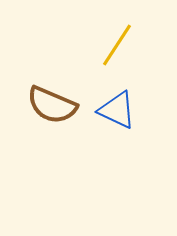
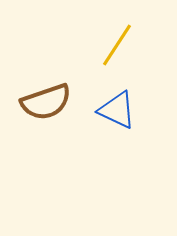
brown semicircle: moved 6 px left, 3 px up; rotated 42 degrees counterclockwise
